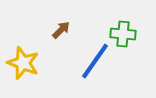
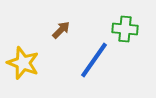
green cross: moved 2 px right, 5 px up
blue line: moved 1 px left, 1 px up
